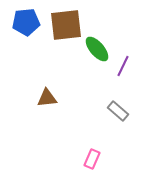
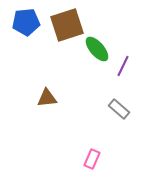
brown square: moved 1 px right; rotated 12 degrees counterclockwise
gray rectangle: moved 1 px right, 2 px up
